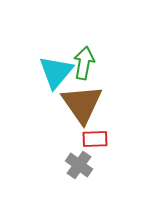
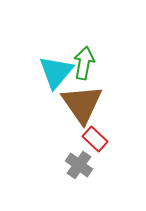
red rectangle: rotated 45 degrees clockwise
